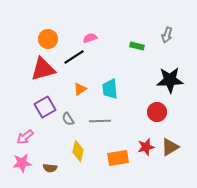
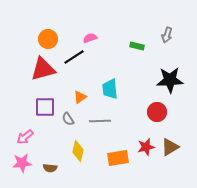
orange triangle: moved 8 px down
purple square: rotated 30 degrees clockwise
